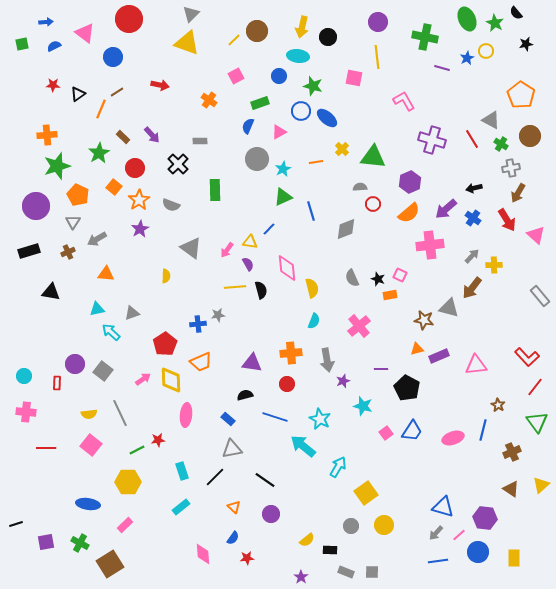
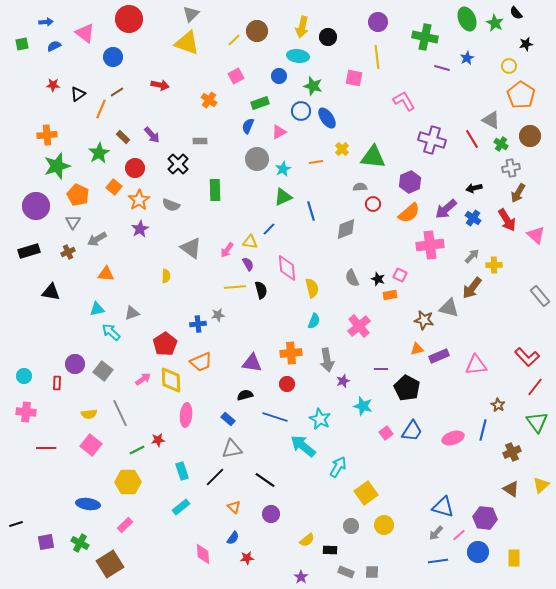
yellow circle at (486, 51): moved 23 px right, 15 px down
blue ellipse at (327, 118): rotated 15 degrees clockwise
